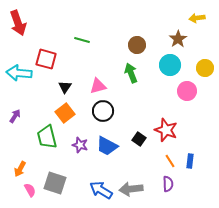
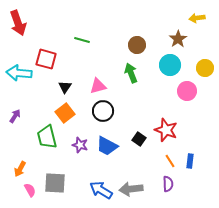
gray square: rotated 15 degrees counterclockwise
